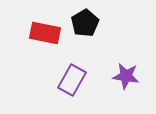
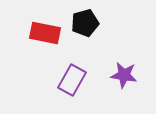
black pentagon: rotated 16 degrees clockwise
purple star: moved 2 px left, 1 px up
